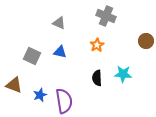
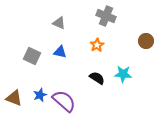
black semicircle: rotated 126 degrees clockwise
brown triangle: moved 13 px down
purple semicircle: rotated 40 degrees counterclockwise
